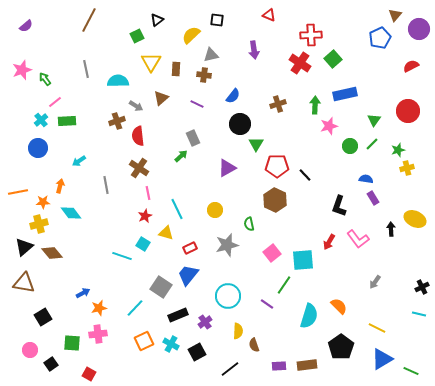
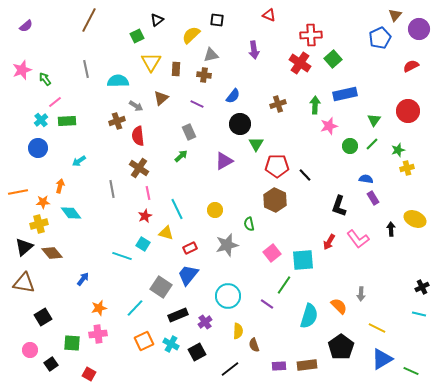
gray rectangle at (193, 138): moved 4 px left, 6 px up
purple triangle at (227, 168): moved 3 px left, 7 px up
gray line at (106, 185): moved 6 px right, 4 px down
gray arrow at (375, 282): moved 14 px left, 12 px down; rotated 32 degrees counterclockwise
blue arrow at (83, 293): moved 14 px up; rotated 24 degrees counterclockwise
